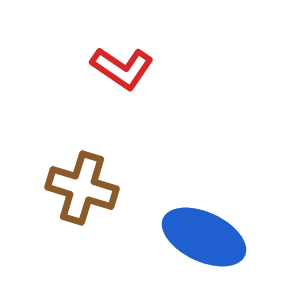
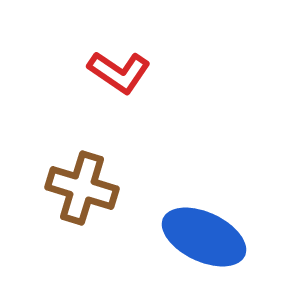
red L-shape: moved 3 px left, 4 px down
